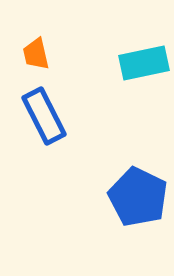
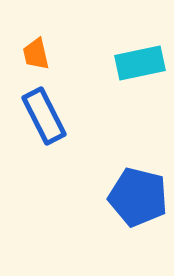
cyan rectangle: moved 4 px left
blue pentagon: rotated 12 degrees counterclockwise
